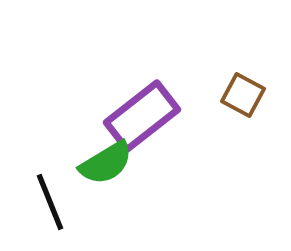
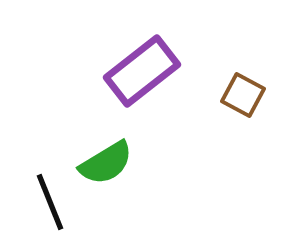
purple rectangle: moved 45 px up
